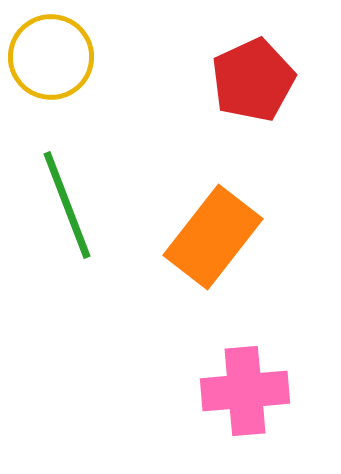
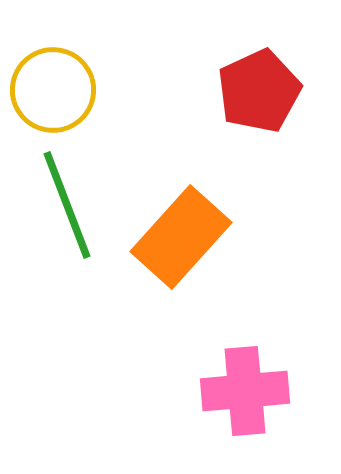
yellow circle: moved 2 px right, 33 px down
red pentagon: moved 6 px right, 11 px down
orange rectangle: moved 32 px left; rotated 4 degrees clockwise
